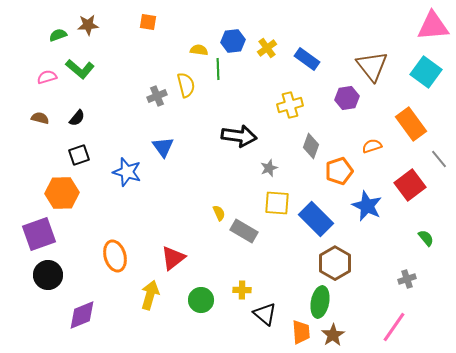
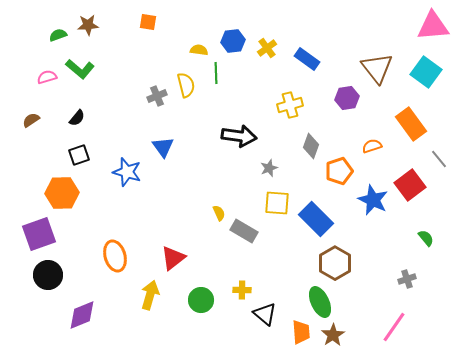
brown triangle at (372, 66): moved 5 px right, 2 px down
green line at (218, 69): moved 2 px left, 4 px down
brown semicircle at (40, 118): moved 9 px left, 2 px down; rotated 48 degrees counterclockwise
blue star at (367, 206): moved 6 px right, 6 px up
green ellipse at (320, 302): rotated 36 degrees counterclockwise
